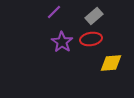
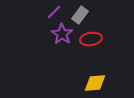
gray rectangle: moved 14 px left, 1 px up; rotated 12 degrees counterclockwise
purple star: moved 8 px up
yellow diamond: moved 16 px left, 20 px down
